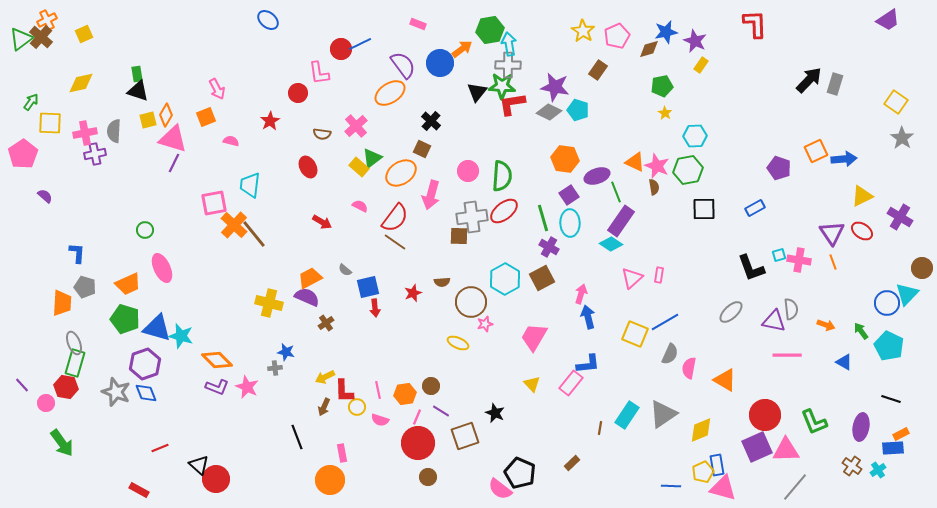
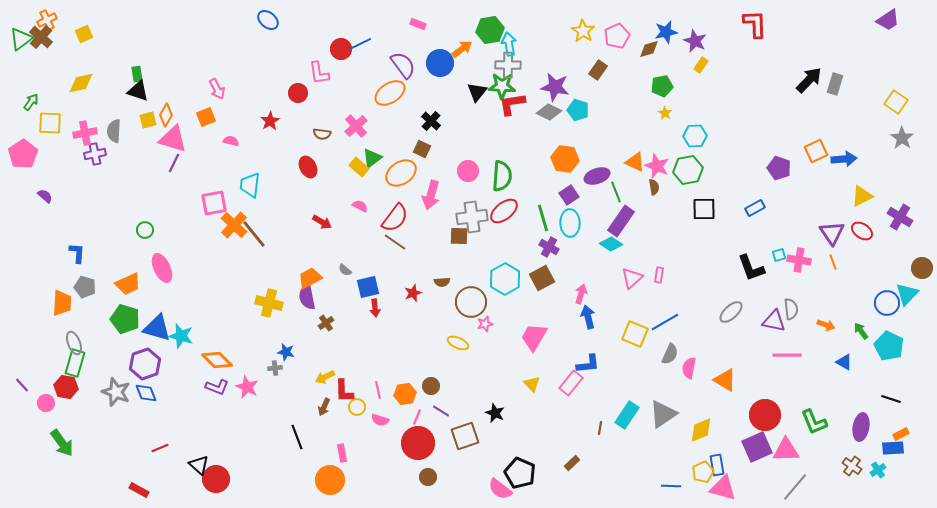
purple semicircle at (307, 297): rotated 125 degrees counterclockwise
